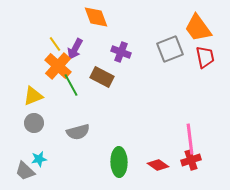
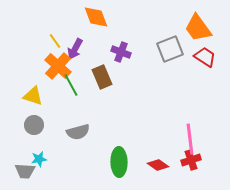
yellow line: moved 3 px up
red trapezoid: rotated 45 degrees counterclockwise
brown rectangle: rotated 40 degrees clockwise
yellow triangle: rotated 40 degrees clockwise
gray circle: moved 2 px down
gray trapezoid: rotated 40 degrees counterclockwise
